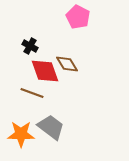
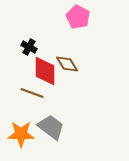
black cross: moved 1 px left, 1 px down
red diamond: rotated 20 degrees clockwise
